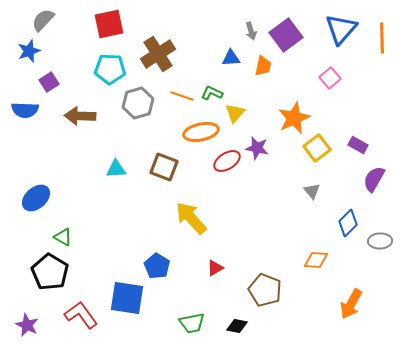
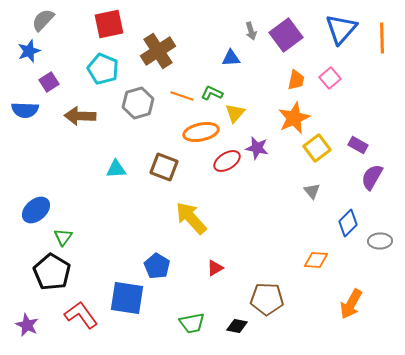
brown cross at (158, 54): moved 3 px up
orange trapezoid at (263, 66): moved 33 px right, 14 px down
cyan pentagon at (110, 69): moved 7 px left; rotated 20 degrees clockwise
purple semicircle at (374, 179): moved 2 px left, 2 px up
blue ellipse at (36, 198): moved 12 px down
green triangle at (63, 237): rotated 36 degrees clockwise
black pentagon at (50, 272): moved 2 px right
brown pentagon at (265, 290): moved 2 px right, 9 px down; rotated 20 degrees counterclockwise
